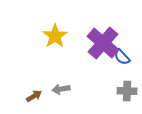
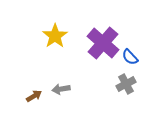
blue semicircle: moved 8 px right
gray cross: moved 1 px left, 7 px up; rotated 30 degrees counterclockwise
